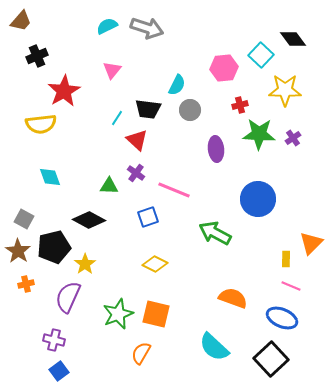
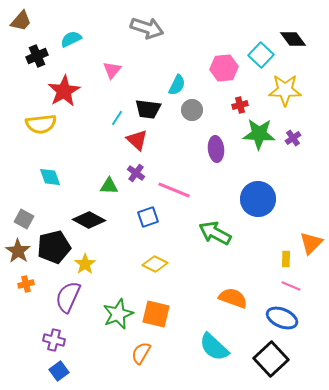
cyan semicircle at (107, 26): moved 36 px left, 13 px down
gray circle at (190, 110): moved 2 px right
